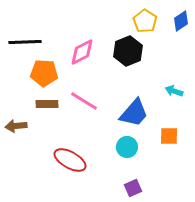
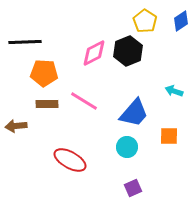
pink diamond: moved 12 px right, 1 px down
